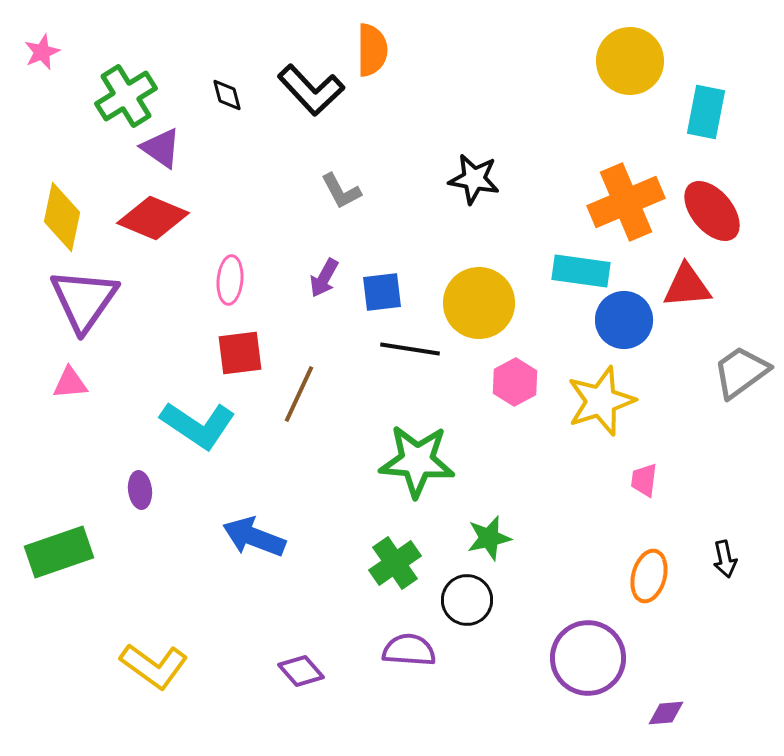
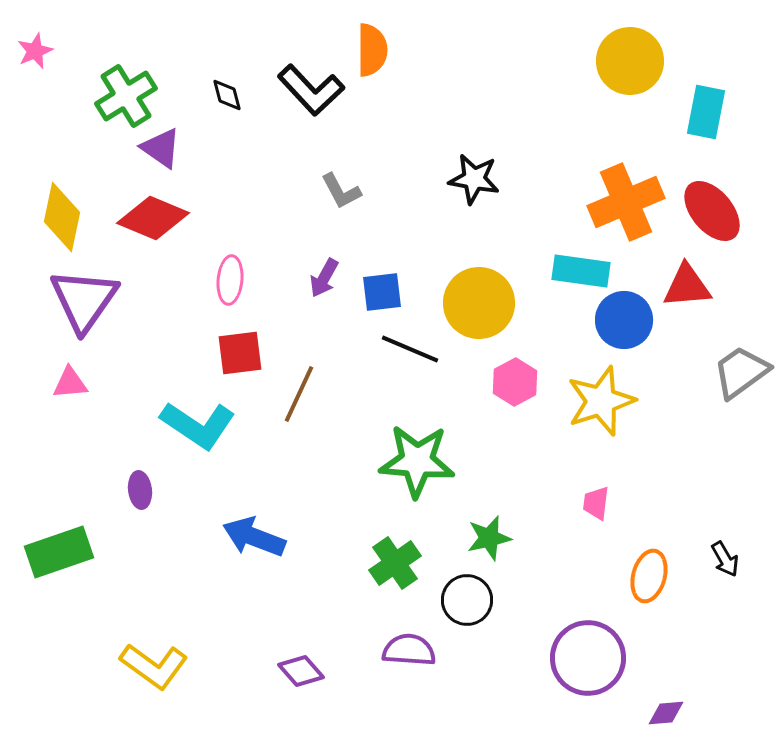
pink star at (42, 52): moved 7 px left, 1 px up
black line at (410, 349): rotated 14 degrees clockwise
pink trapezoid at (644, 480): moved 48 px left, 23 px down
black arrow at (725, 559): rotated 18 degrees counterclockwise
